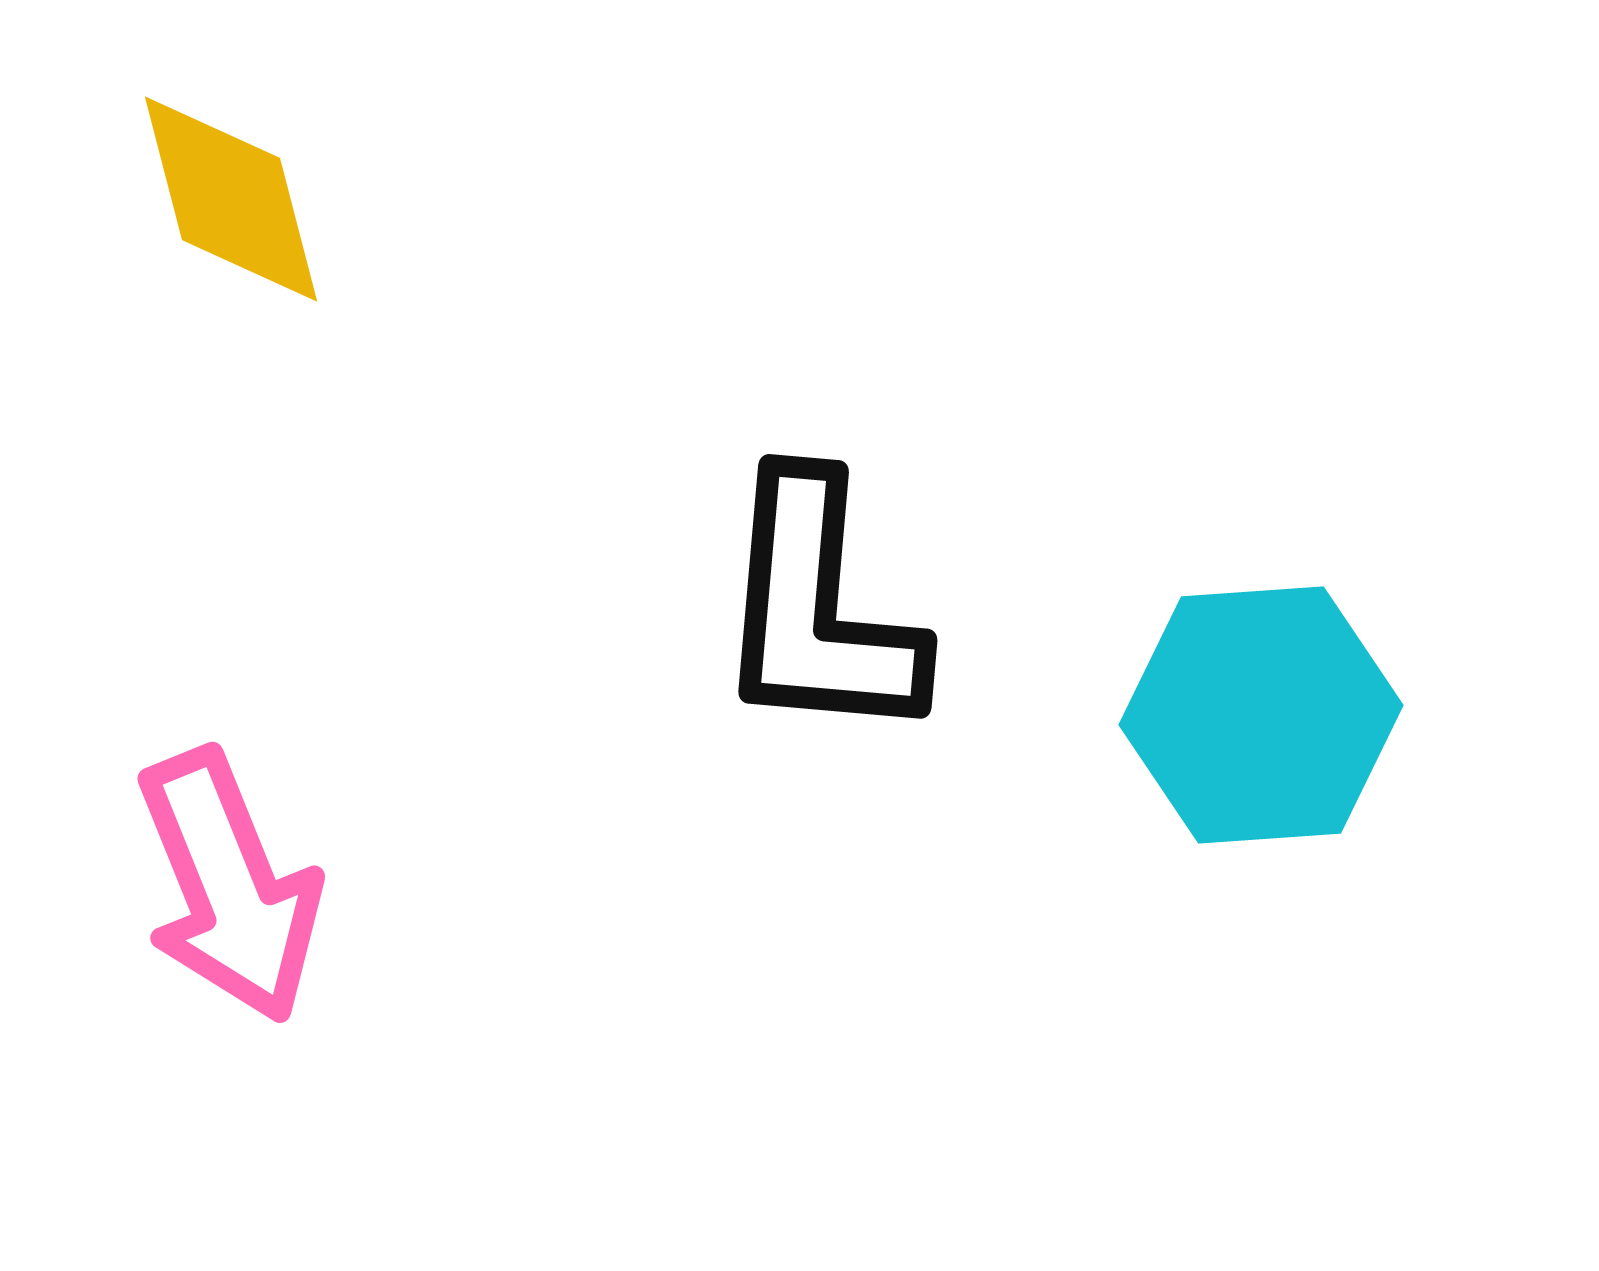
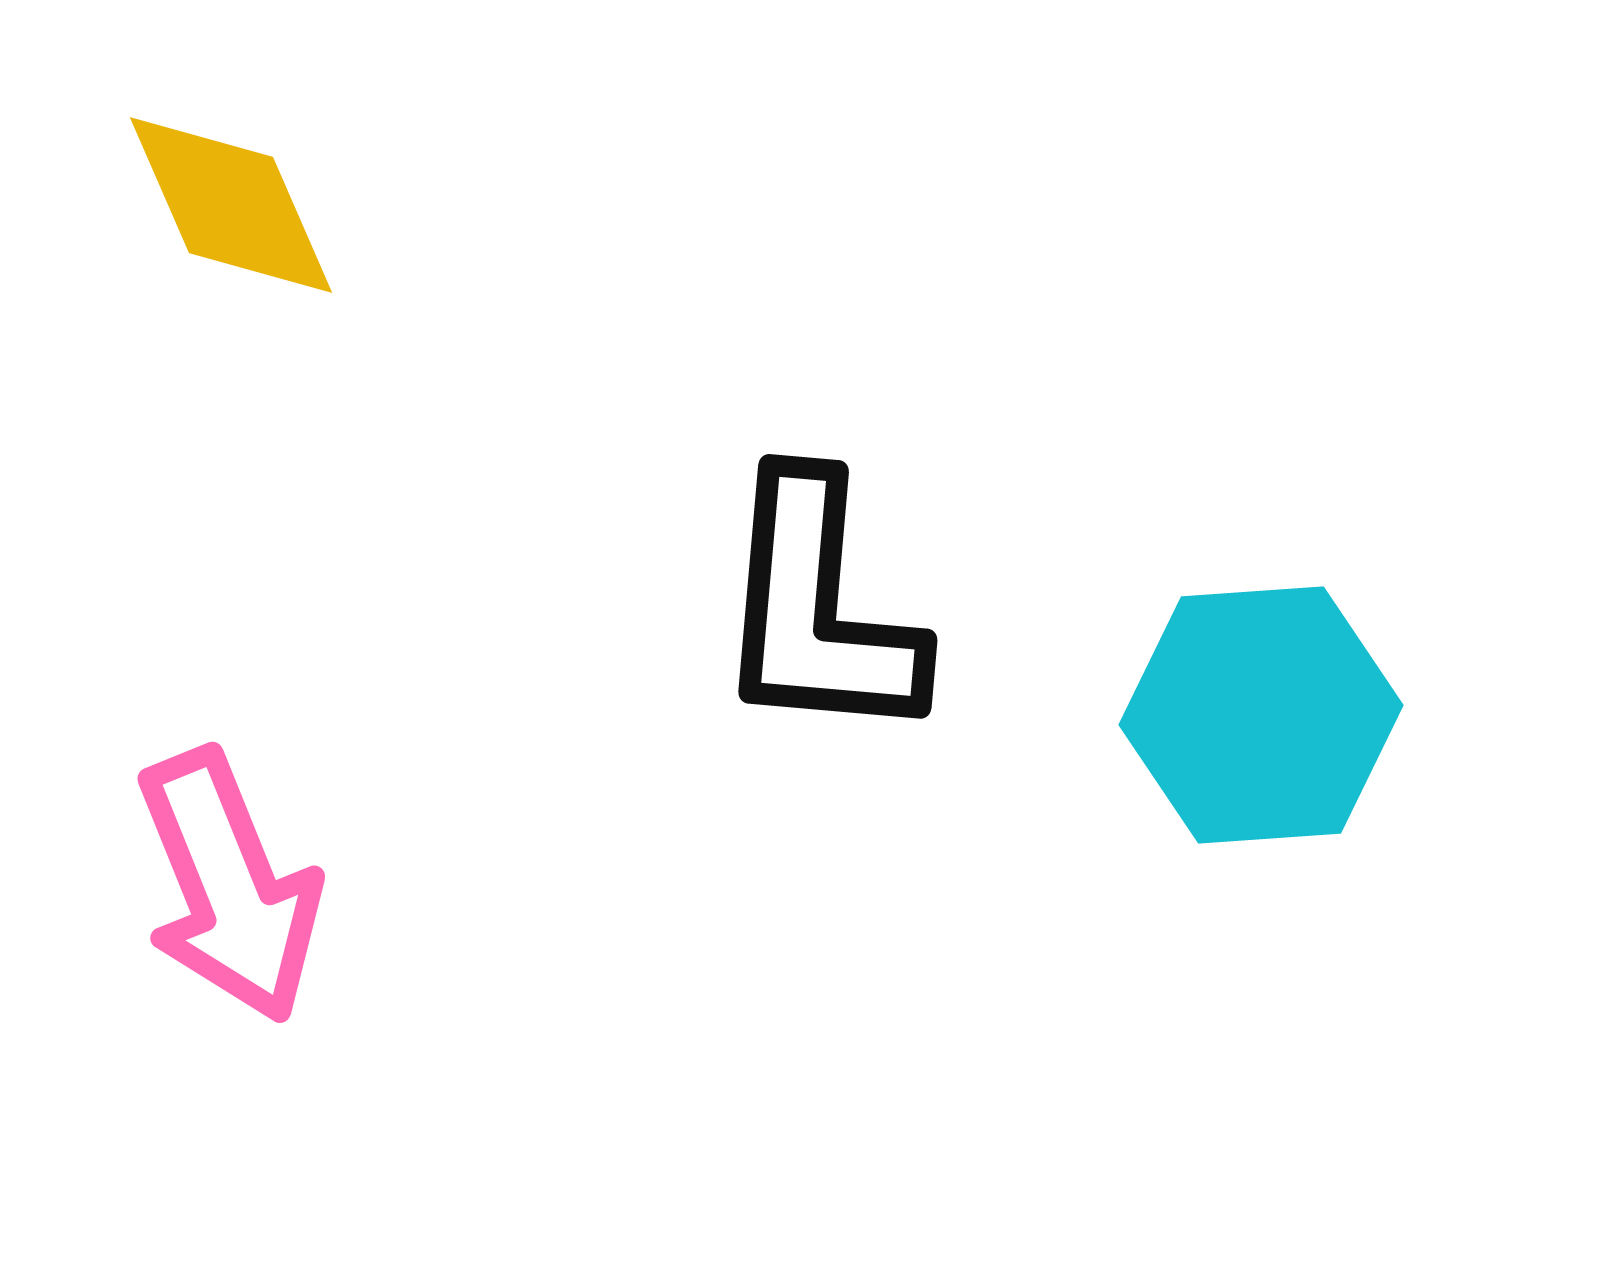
yellow diamond: moved 6 px down; rotated 9 degrees counterclockwise
